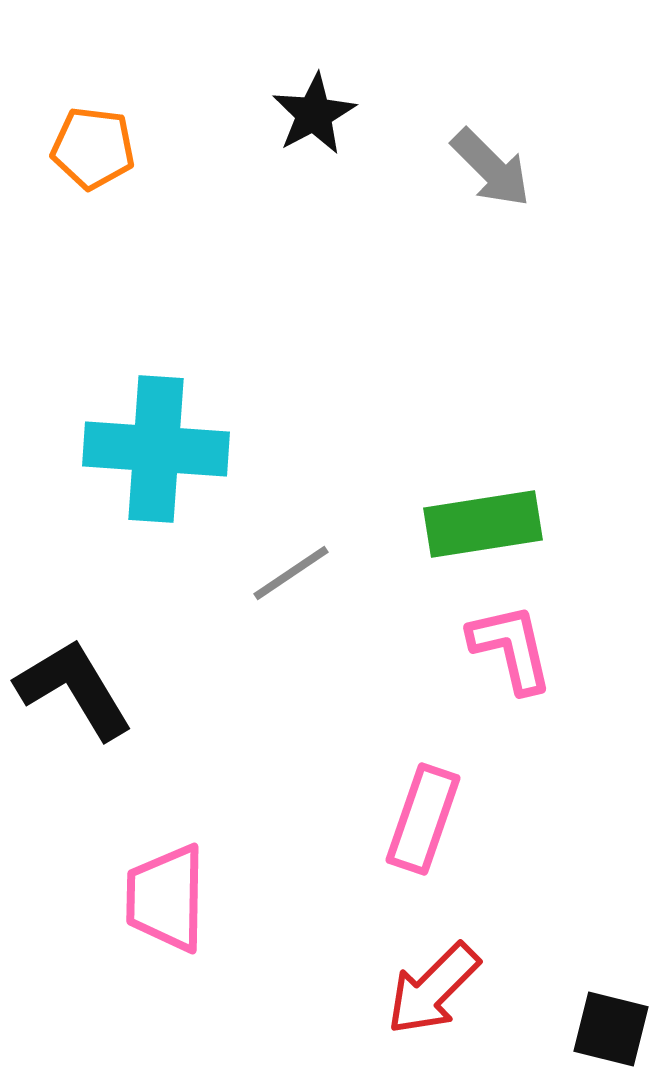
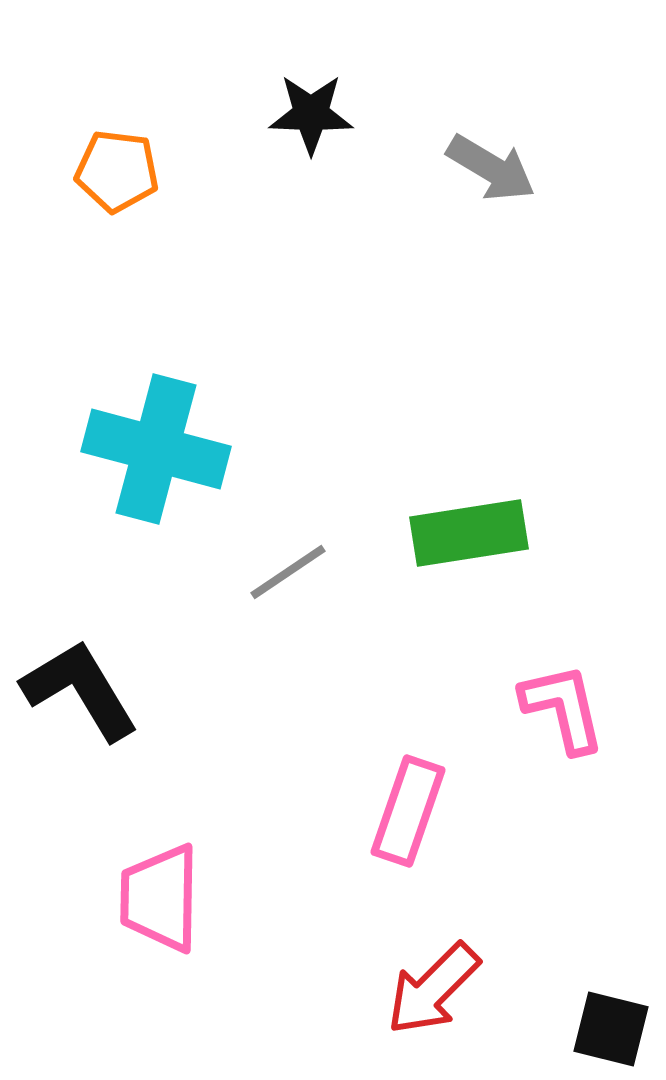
black star: moved 3 px left; rotated 30 degrees clockwise
orange pentagon: moved 24 px right, 23 px down
gray arrow: rotated 14 degrees counterclockwise
cyan cross: rotated 11 degrees clockwise
green rectangle: moved 14 px left, 9 px down
gray line: moved 3 px left, 1 px up
pink L-shape: moved 52 px right, 60 px down
black L-shape: moved 6 px right, 1 px down
pink rectangle: moved 15 px left, 8 px up
pink trapezoid: moved 6 px left
